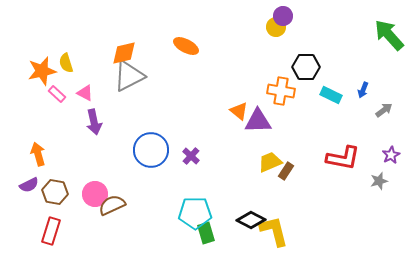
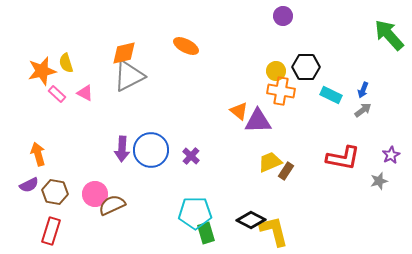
yellow circle: moved 44 px down
gray arrow: moved 21 px left
purple arrow: moved 28 px right, 27 px down; rotated 15 degrees clockwise
